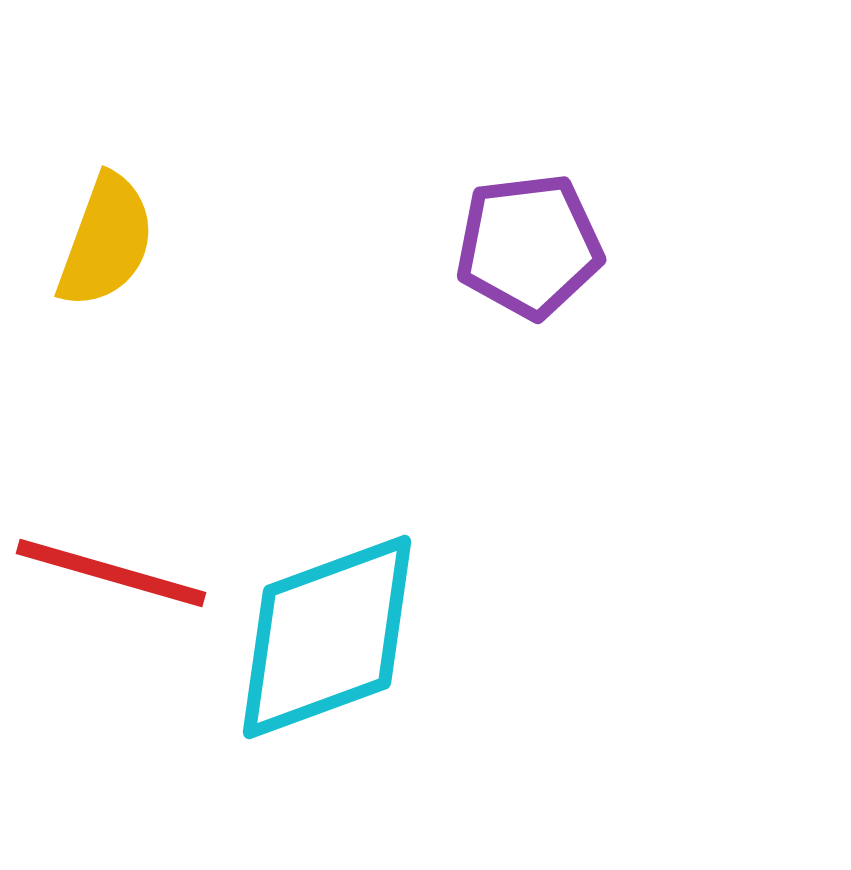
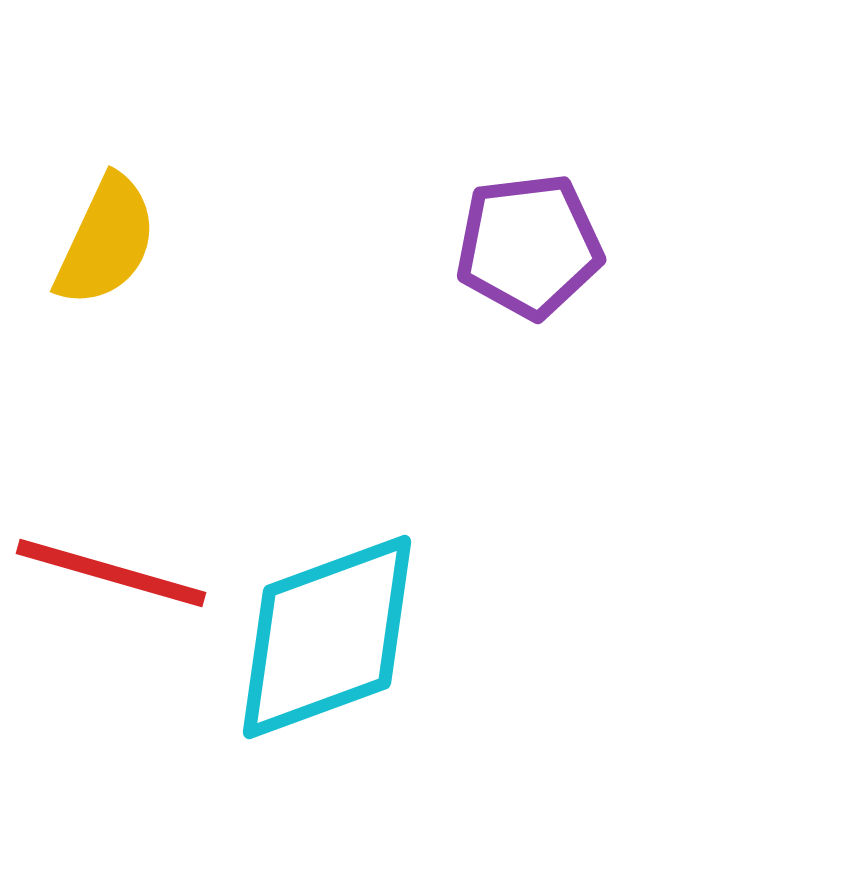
yellow semicircle: rotated 5 degrees clockwise
